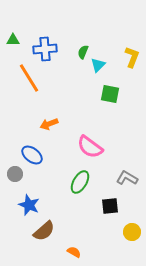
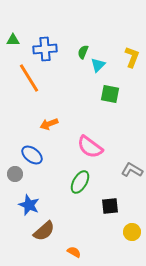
gray L-shape: moved 5 px right, 8 px up
